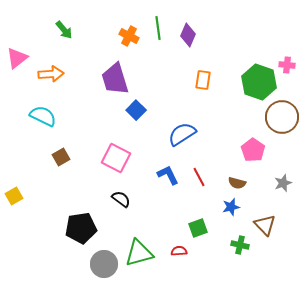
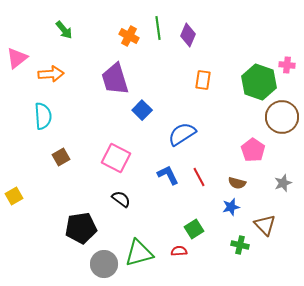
blue square: moved 6 px right
cyan semicircle: rotated 60 degrees clockwise
green square: moved 4 px left, 1 px down; rotated 12 degrees counterclockwise
